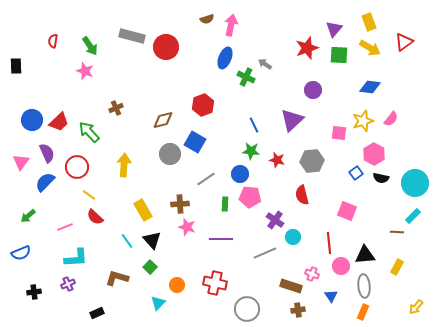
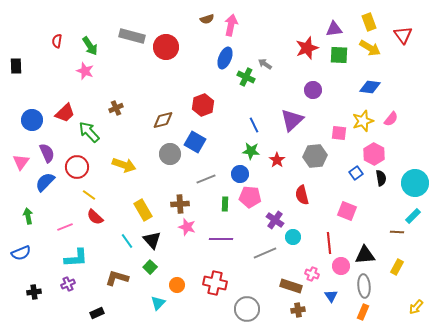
purple triangle at (334, 29): rotated 42 degrees clockwise
red semicircle at (53, 41): moved 4 px right
red triangle at (404, 42): moved 1 px left, 7 px up; rotated 30 degrees counterclockwise
red trapezoid at (59, 122): moved 6 px right, 9 px up
red star at (277, 160): rotated 21 degrees clockwise
gray hexagon at (312, 161): moved 3 px right, 5 px up
yellow arrow at (124, 165): rotated 105 degrees clockwise
black semicircle at (381, 178): rotated 112 degrees counterclockwise
gray line at (206, 179): rotated 12 degrees clockwise
green arrow at (28, 216): rotated 119 degrees clockwise
